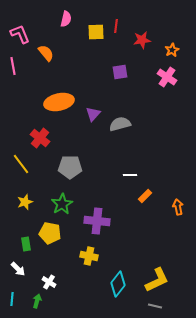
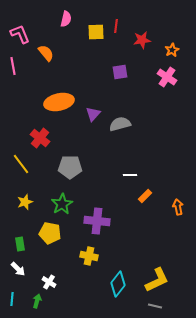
green rectangle: moved 6 px left
